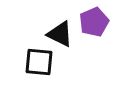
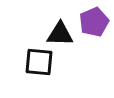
black triangle: rotated 24 degrees counterclockwise
